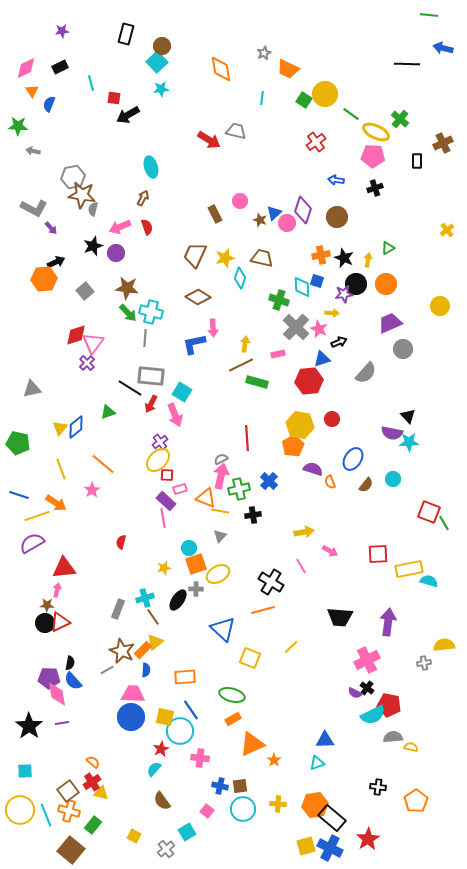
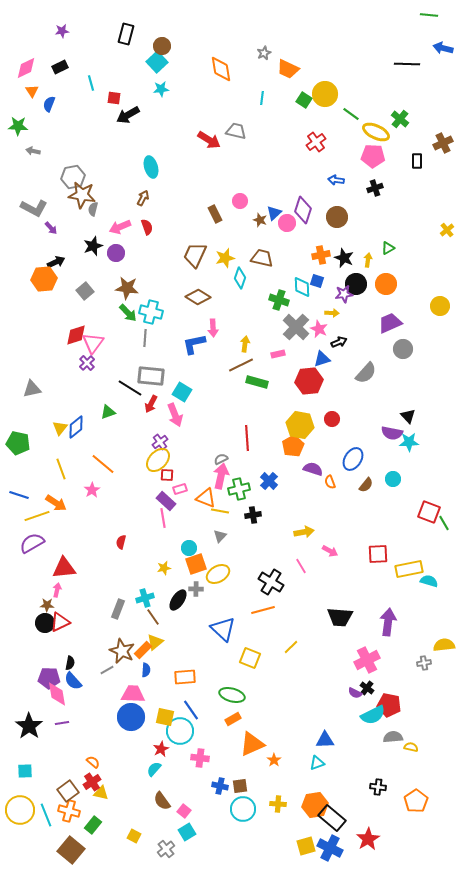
pink square at (207, 811): moved 23 px left
